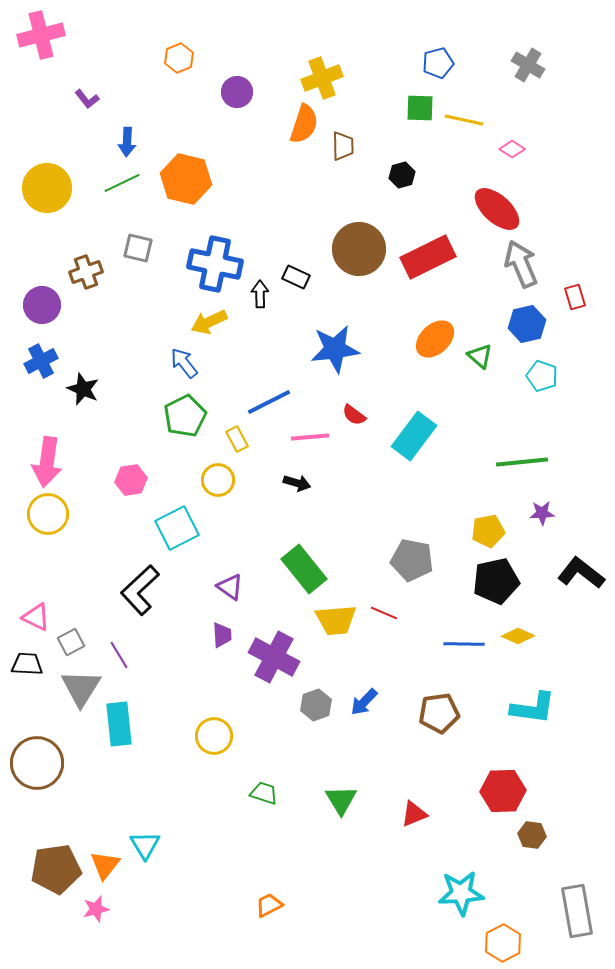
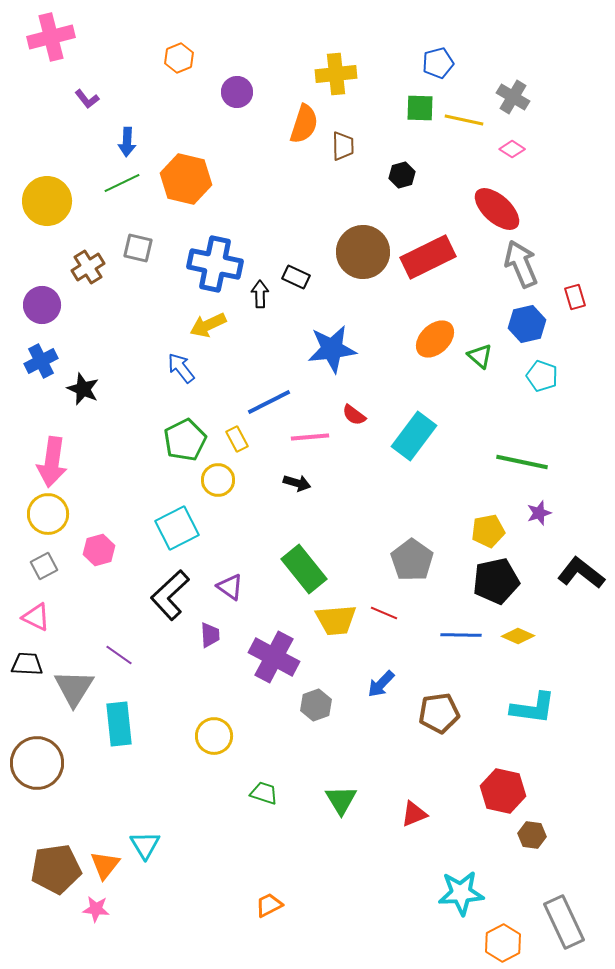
pink cross at (41, 35): moved 10 px right, 2 px down
gray cross at (528, 65): moved 15 px left, 32 px down
yellow cross at (322, 78): moved 14 px right, 4 px up; rotated 15 degrees clockwise
yellow circle at (47, 188): moved 13 px down
brown circle at (359, 249): moved 4 px right, 3 px down
brown cross at (86, 272): moved 2 px right, 5 px up; rotated 12 degrees counterclockwise
yellow arrow at (209, 322): moved 1 px left, 3 px down
blue star at (335, 349): moved 3 px left
blue arrow at (184, 363): moved 3 px left, 5 px down
green pentagon at (185, 416): moved 24 px down
pink arrow at (47, 462): moved 5 px right
green line at (522, 462): rotated 18 degrees clockwise
pink hexagon at (131, 480): moved 32 px left, 70 px down; rotated 8 degrees counterclockwise
purple star at (542, 513): moved 3 px left; rotated 15 degrees counterclockwise
gray pentagon at (412, 560): rotated 24 degrees clockwise
black L-shape at (140, 590): moved 30 px right, 5 px down
purple trapezoid at (222, 635): moved 12 px left
gray square at (71, 642): moved 27 px left, 76 px up
blue line at (464, 644): moved 3 px left, 9 px up
purple line at (119, 655): rotated 24 degrees counterclockwise
gray triangle at (81, 688): moved 7 px left
blue arrow at (364, 702): moved 17 px right, 18 px up
red hexagon at (503, 791): rotated 15 degrees clockwise
pink star at (96, 909): rotated 20 degrees clockwise
gray rectangle at (577, 911): moved 13 px left, 11 px down; rotated 15 degrees counterclockwise
